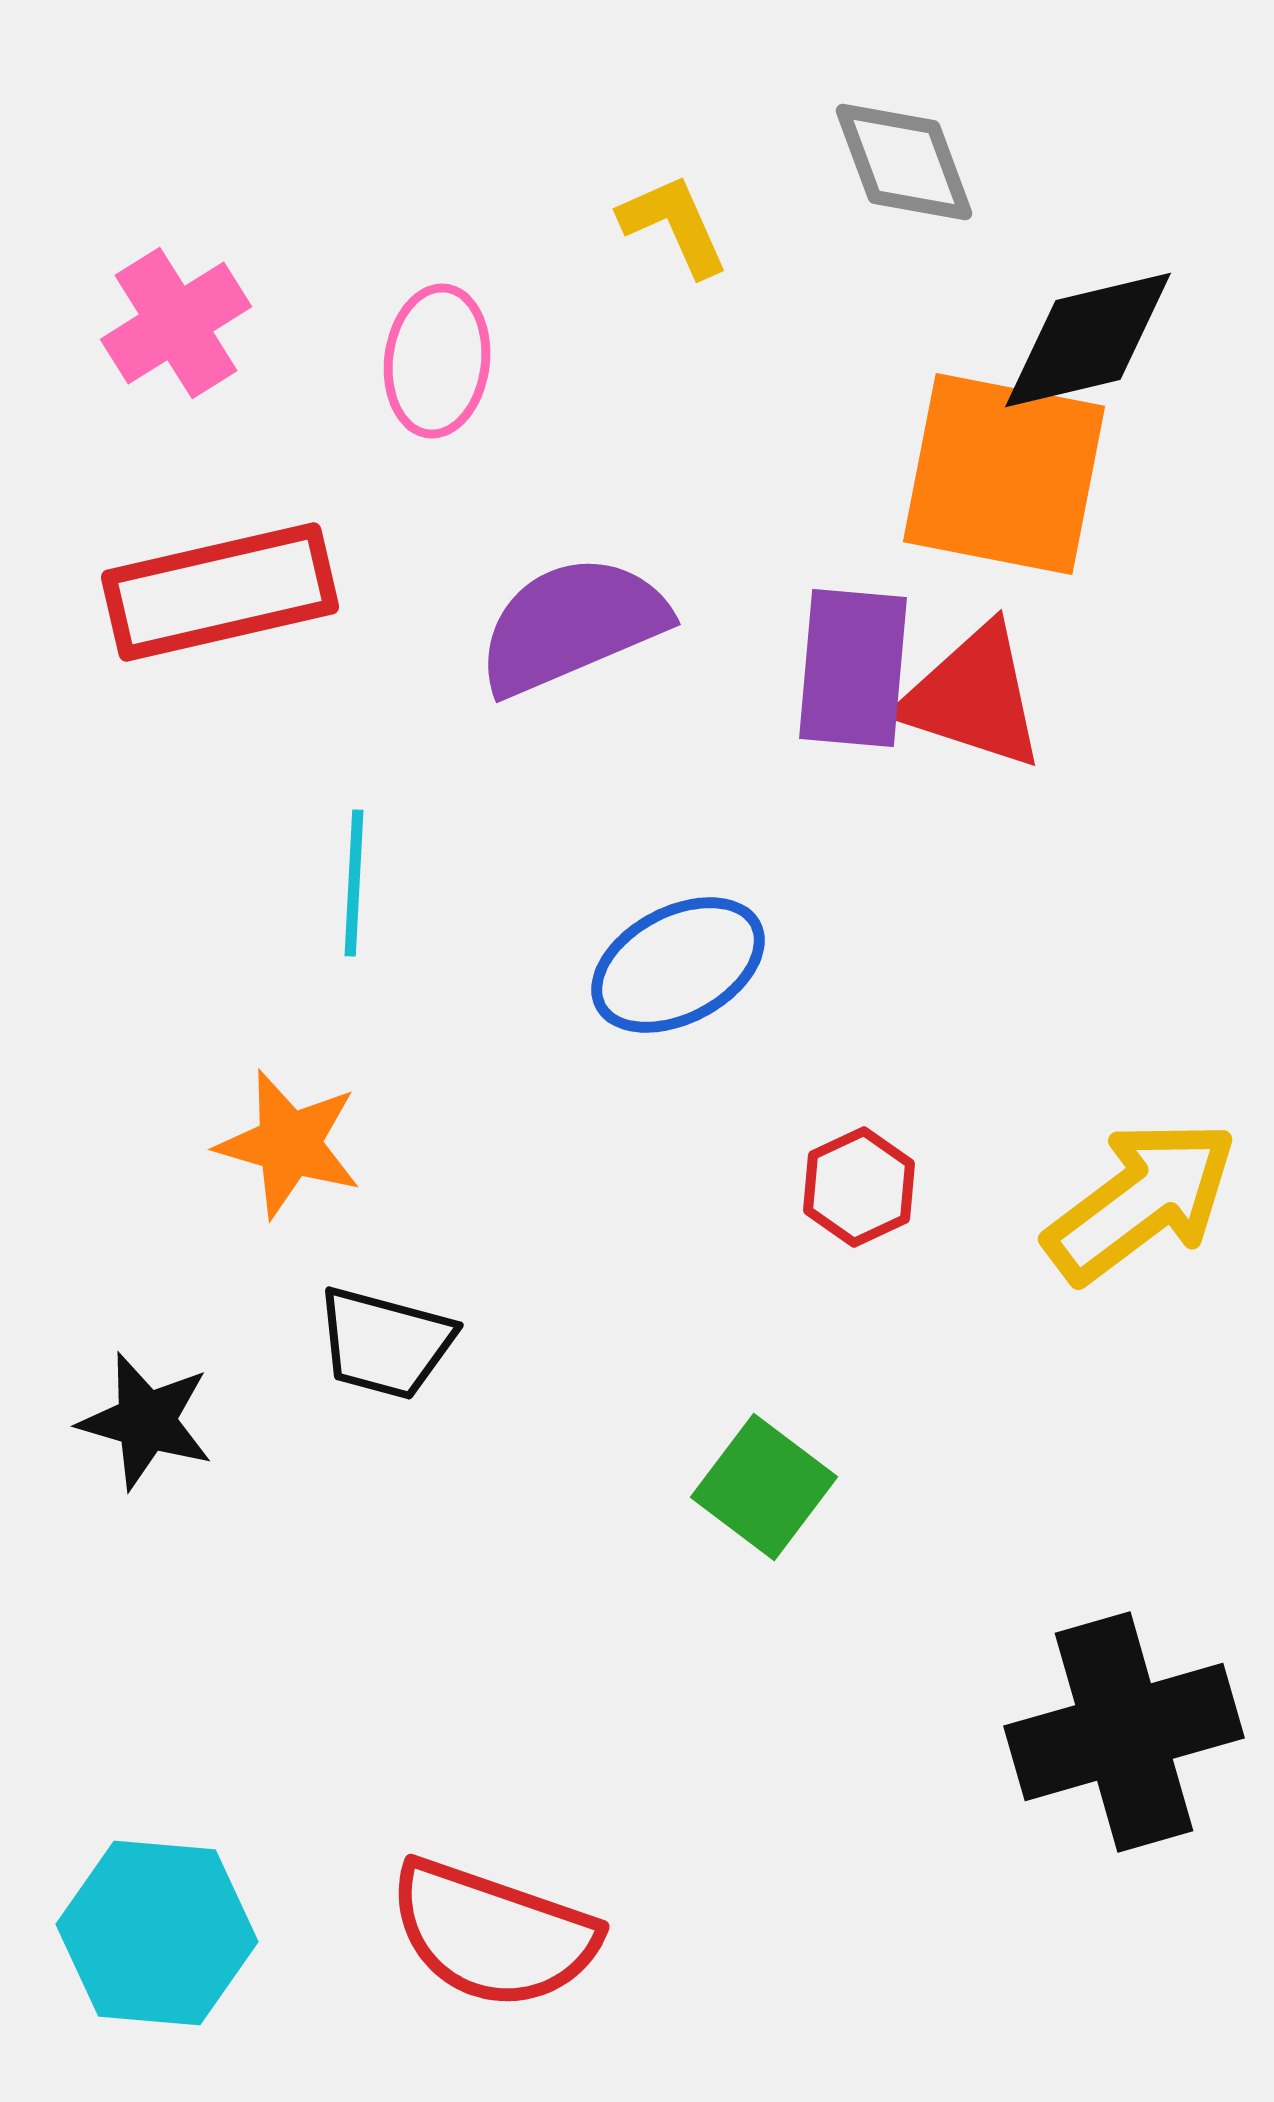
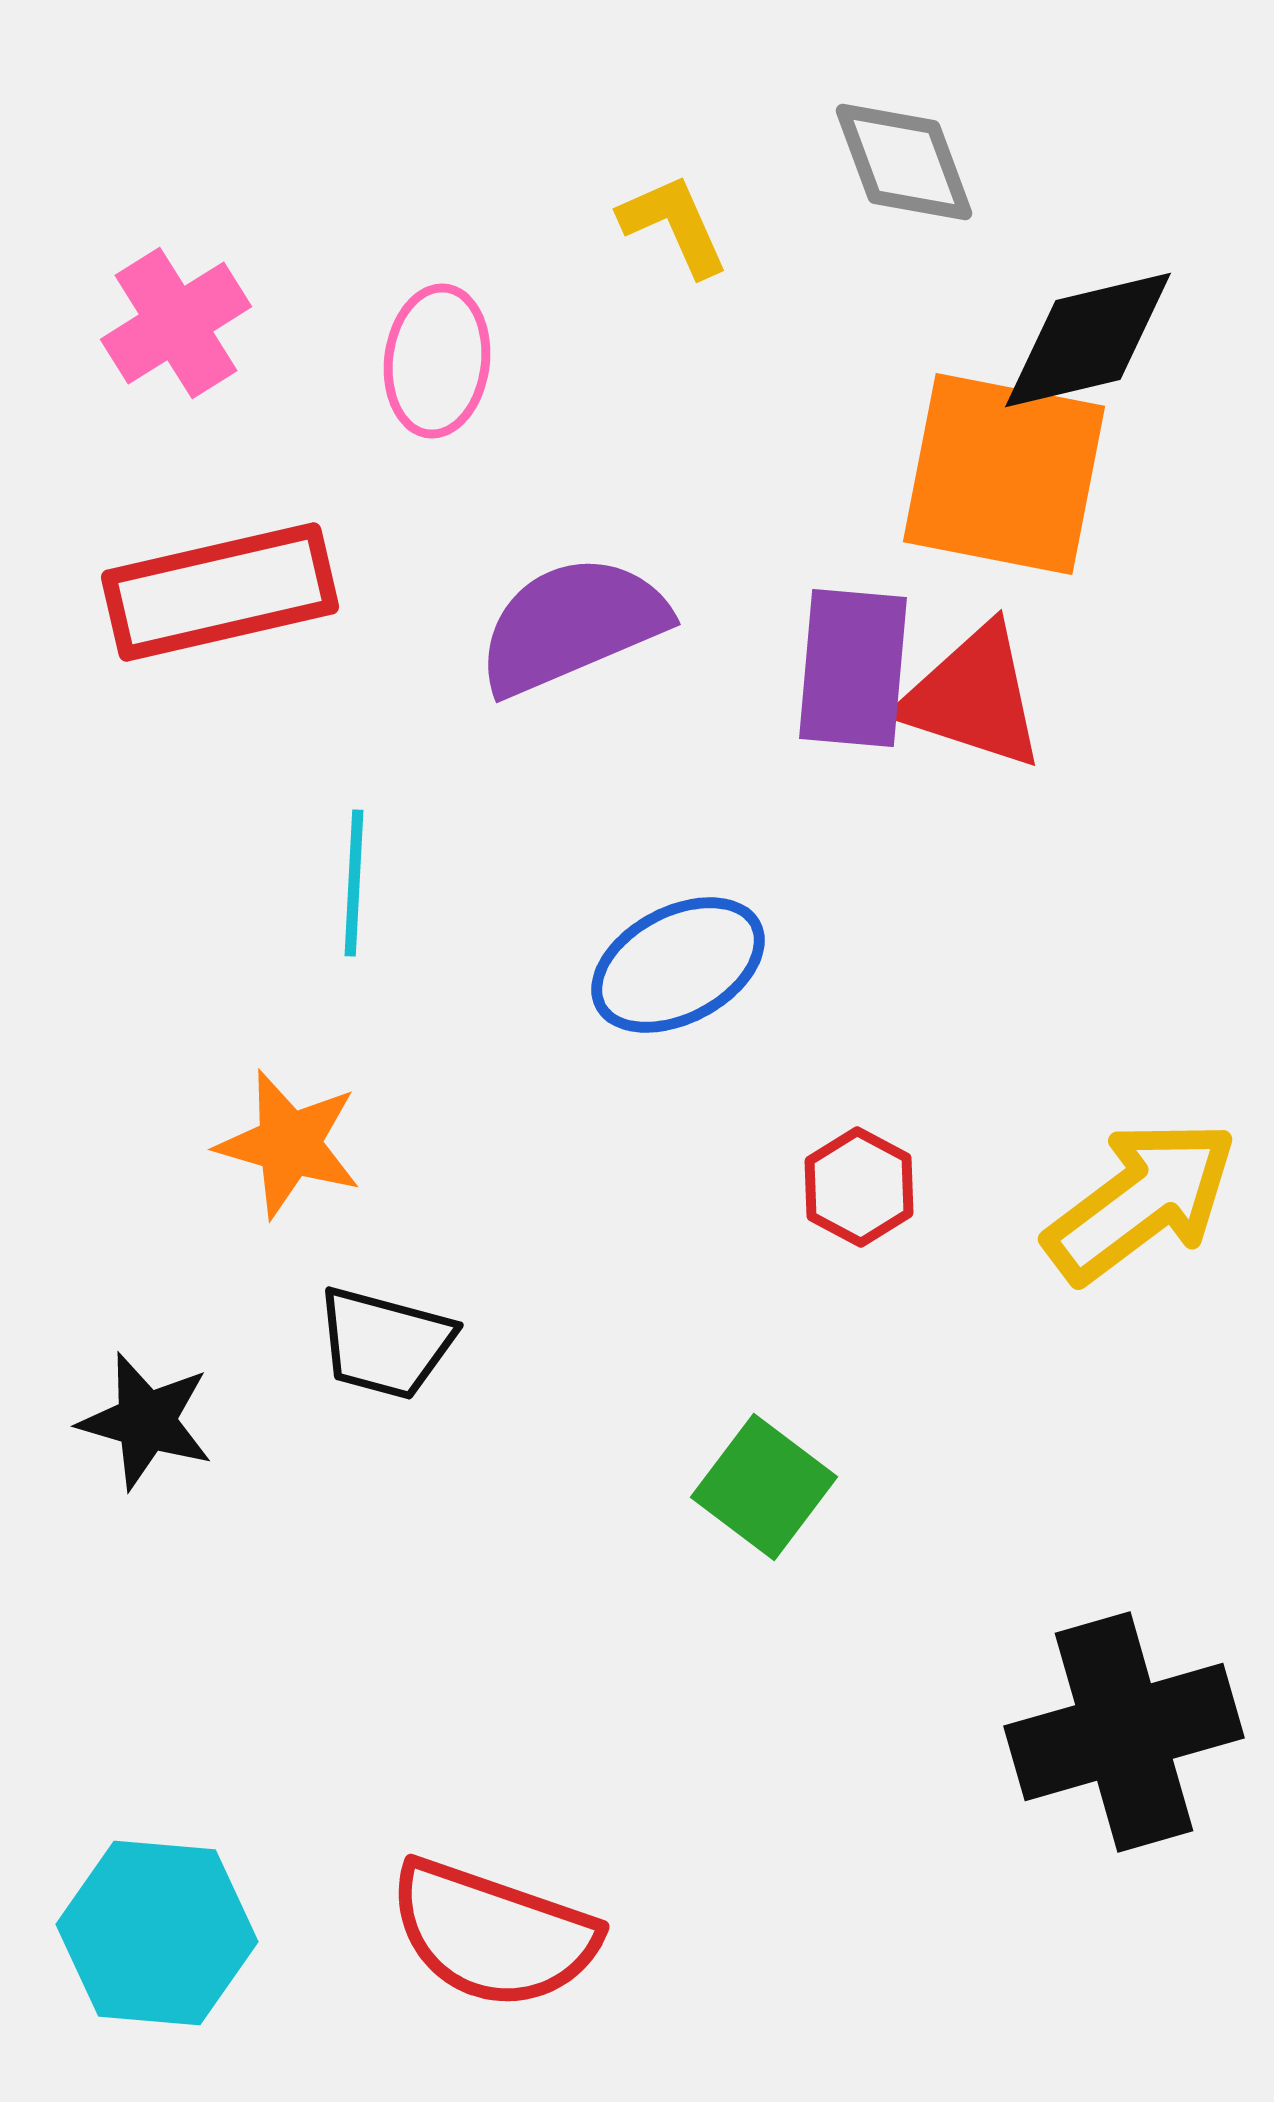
red hexagon: rotated 7 degrees counterclockwise
